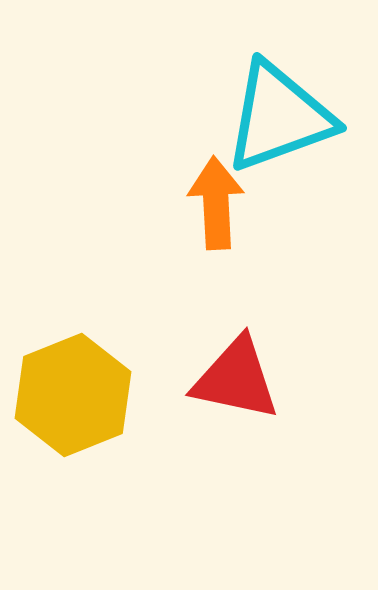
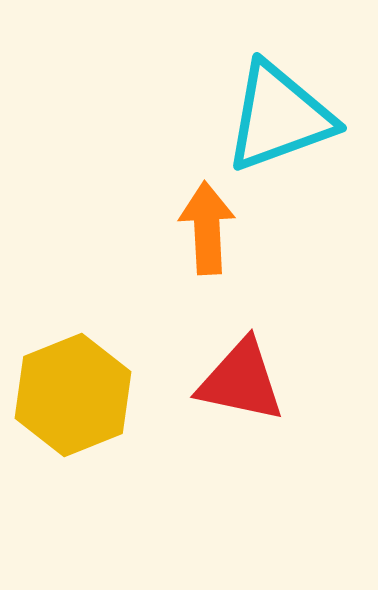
orange arrow: moved 9 px left, 25 px down
red triangle: moved 5 px right, 2 px down
